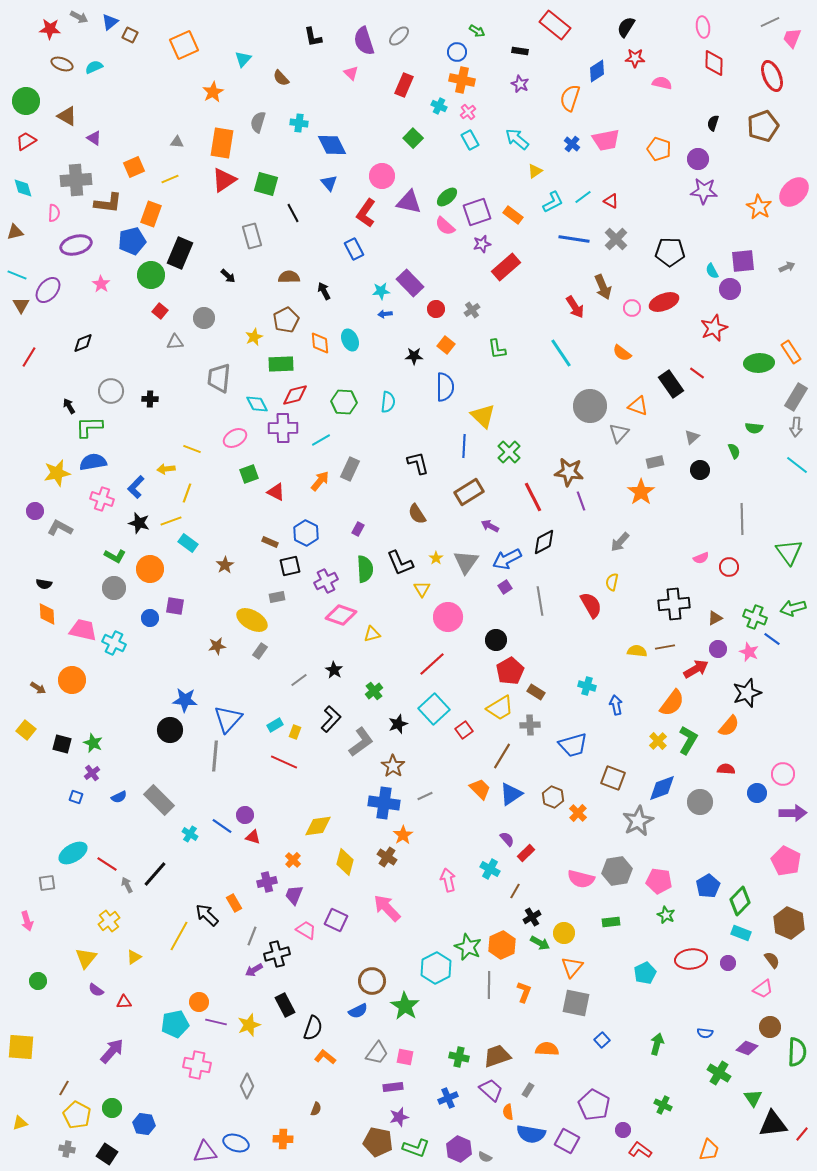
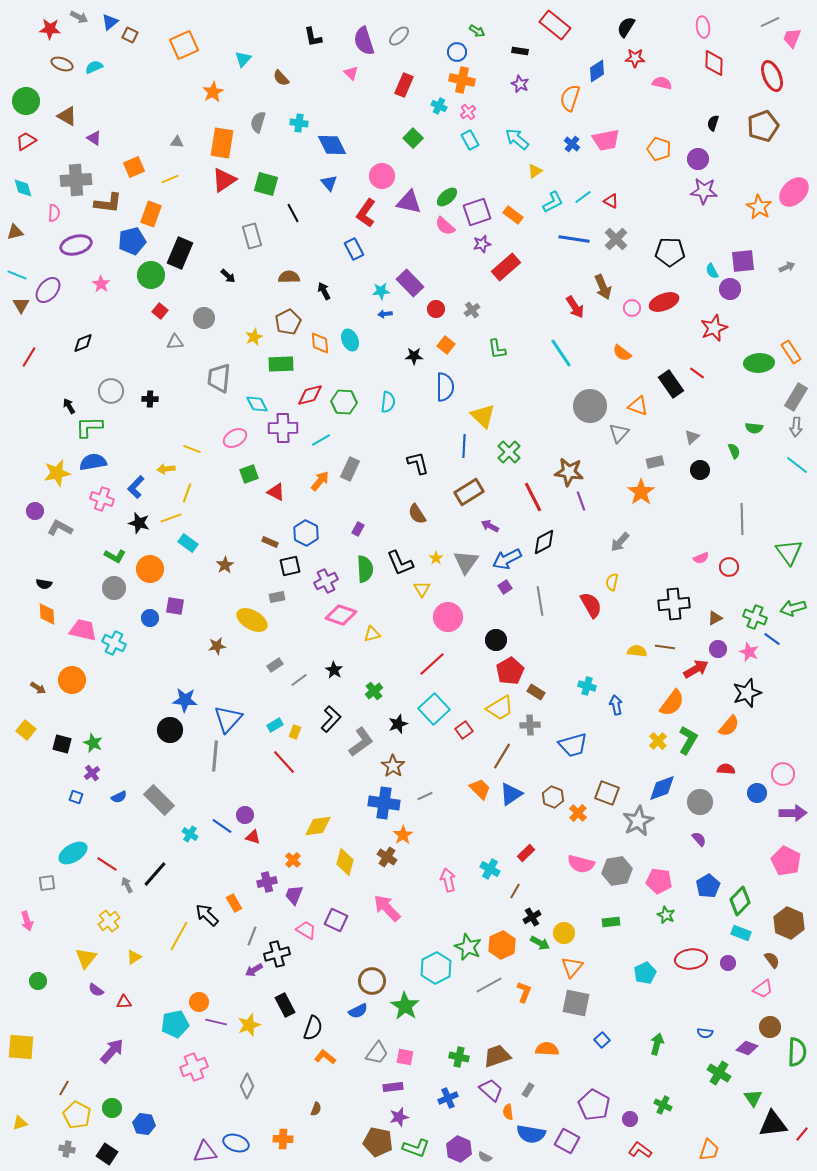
brown pentagon at (286, 320): moved 2 px right, 2 px down
red diamond at (295, 395): moved 15 px right
yellow line at (171, 521): moved 3 px up
brown line at (665, 647): rotated 18 degrees clockwise
gray rectangle at (260, 651): moved 15 px right, 14 px down; rotated 21 degrees clockwise
red line at (284, 762): rotated 24 degrees clockwise
brown square at (613, 778): moved 6 px left, 15 px down
purple semicircle at (507, 839): moved 192 px right
pink semicircle at (581, 879): moved 15 px up
gray line at (489, 985): rotated 60 degrees clockwise
pink cross at (197, 1065): moved 3 px left, 2 px down; rotated 32 degrees counterclockwise
purple circle at (623, 1130): moved 7 px right, 11 px up
